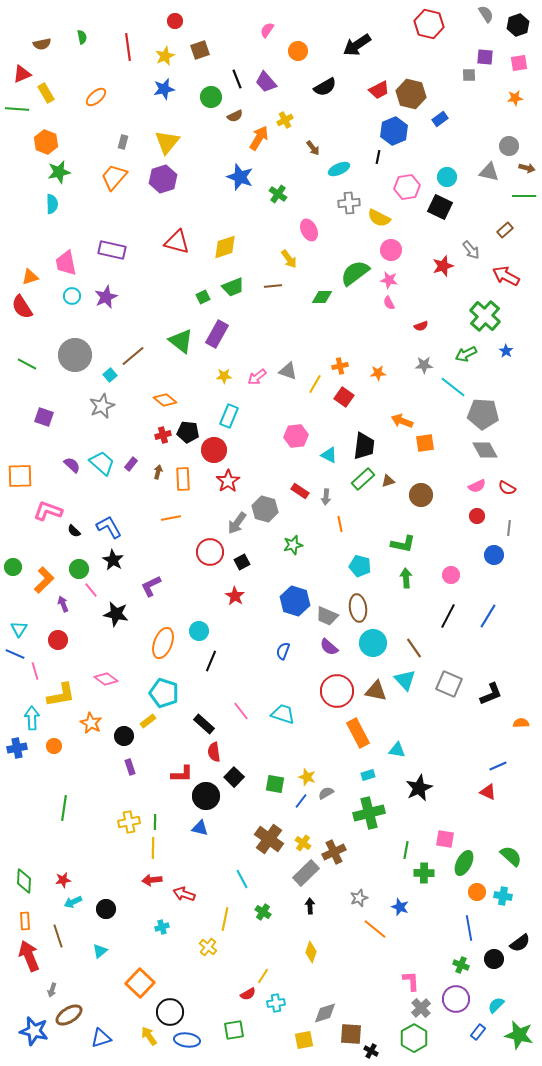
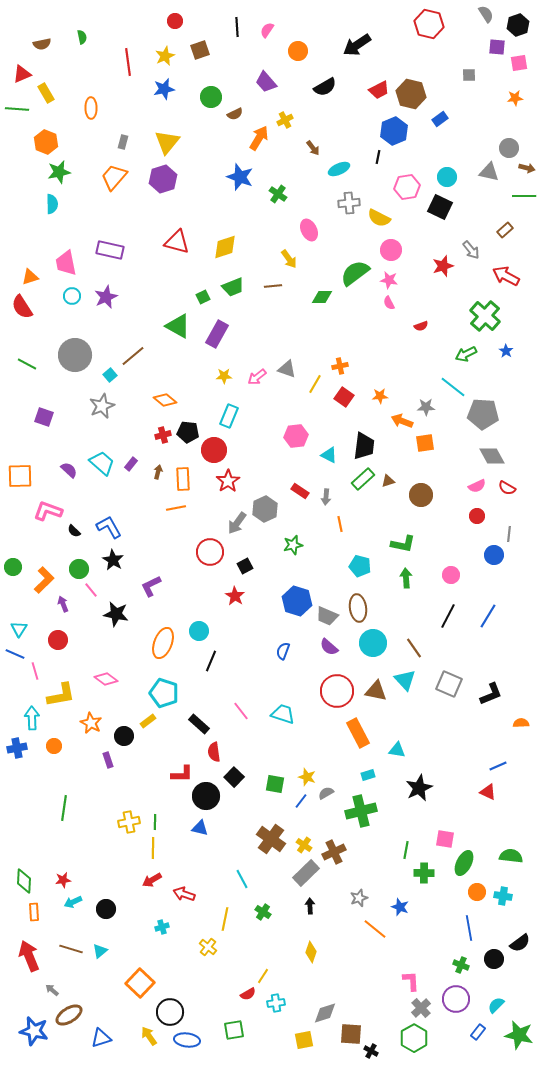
red line at (128, 47): moved 15 px down
purple square at (485, 57): moved 12 px right, 10 px up
black line at (237, 79): moved 52 px up; rotated 18 degrees clockwise
orange ellipse at (96, 97): moved 5 px left, 11 px down; rotated 50 degrees counterclockwise
brown semicircle at (235, 116): moved 2 px up
gray circle at (509, 146): moved 2 px down
purple rectangle at (112, 250): moved 2 px left
green triangle at (181, 341): moved 3 px left, 15 px up; rotated 8 degrees counterclockwise
gray star at (424, 365): moved 2 px right, 42 px down
gray triangle at (288, 371): moved 1 px left, 2 px up
orange star at (378, 373): moved 2 px right, 23 px down
gray diamond at (485, 450): moved 7 px right, 6 px down
purple semicircle at (72, 465): moved 3 px left, 5 px down
gray hexagon at (265, 509): rotated 20 degrees clockwise
orange line at (171, 518): moved 5 px right, 10 px up
gray line at (509, 528): moved 6 px down
black square at (242, 562): moved 3 px right, 4 px down
blue hexagon at (295, 601): moved 2 px right
black rectangle at (204, 724): moved 5 px left
purple rectangle at (130, 767): moved 22 px left, 7 px up
green cross at (369, 813): moved 8 px left, 2 px up
brown cross at (269, 839): moved 2 px right
yellow cross at (303, 843): moved 1 px right, 2 px down
green semicircle at (511, 856): rotated 35 degrees counterclockwise
red arrow at (152, 880): rotated 24 degrees counterclockwise
orange rectangle at (25, 921): moved 9 px right, 9 px up
brown line at (58, 936): moved 13 px right, 13 px down; rotated 55 degrees counterclockwise
gray arrow at (52, 990): rotated 112 degrees clockwise
